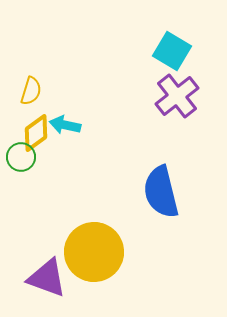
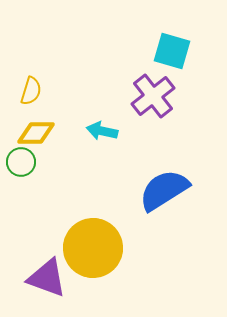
cyan square: rotated 15 degrees counterclockwise
purple cross: moved 24 px left
cyan arrow: moved 37 px right, 6 px down
yellow diamond: rotated 36 degrees clockwise
green circle: moved 5 px down
blue semicircle: moved 3 px right, 2 px up; rotated 72 degrees clockwise
yellow circle: moved 1 px left, 4 px up
